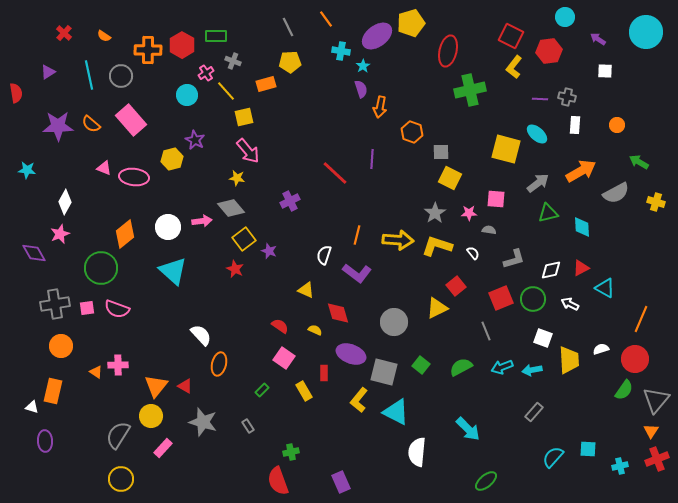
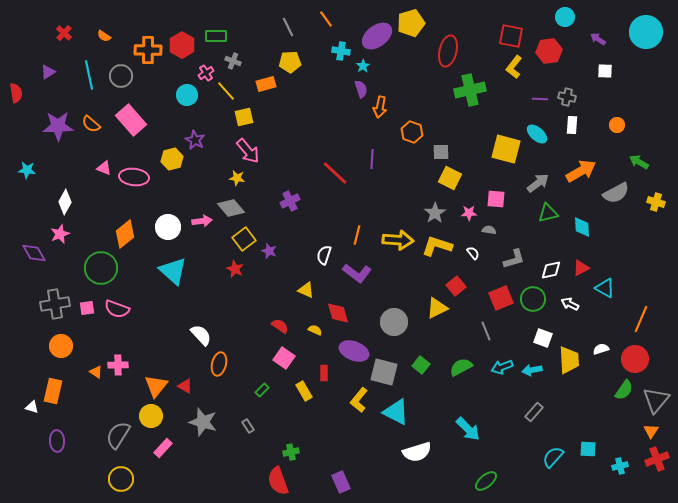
red square at (511, 36): rotated 15 degrees counterclockwise
white rectangle at (575, 125): moved 3 px left
purple ellipse at (351, 354): moved 3 px right, 3 px up
purple ellipse at (45, 441): moved 12 px right
white semicircle at (417, 452): rotated 112 degrees counterclockwise
